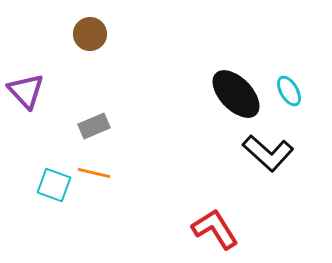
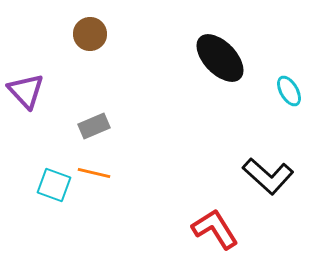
black ellipse: moved 16 px left, 36 px up
black L-shape: moved 23 px down
